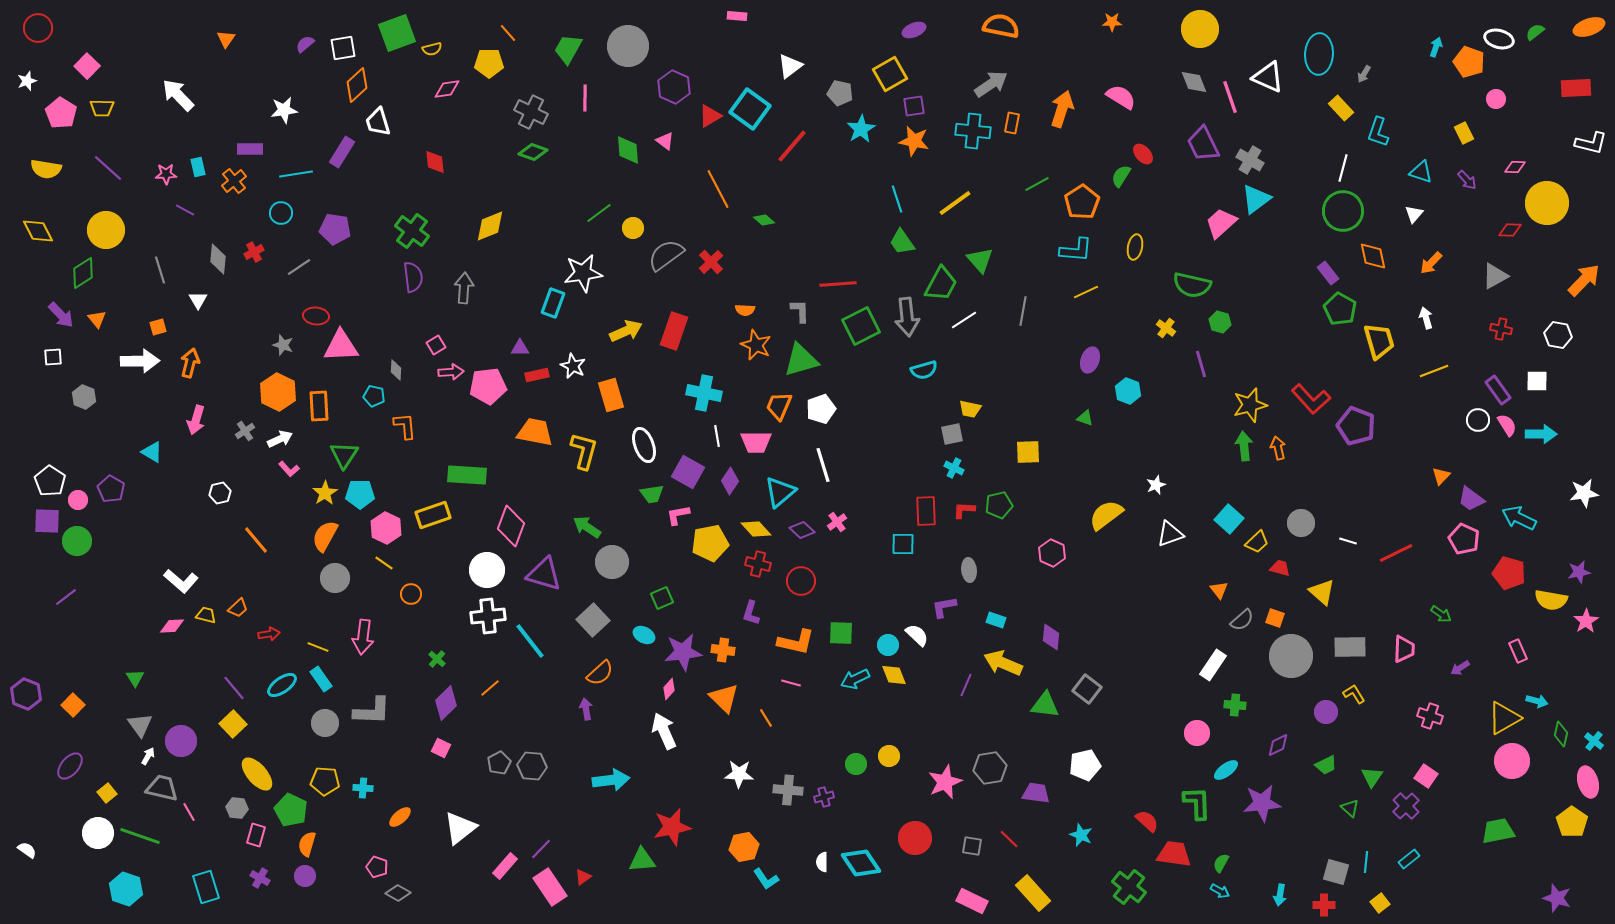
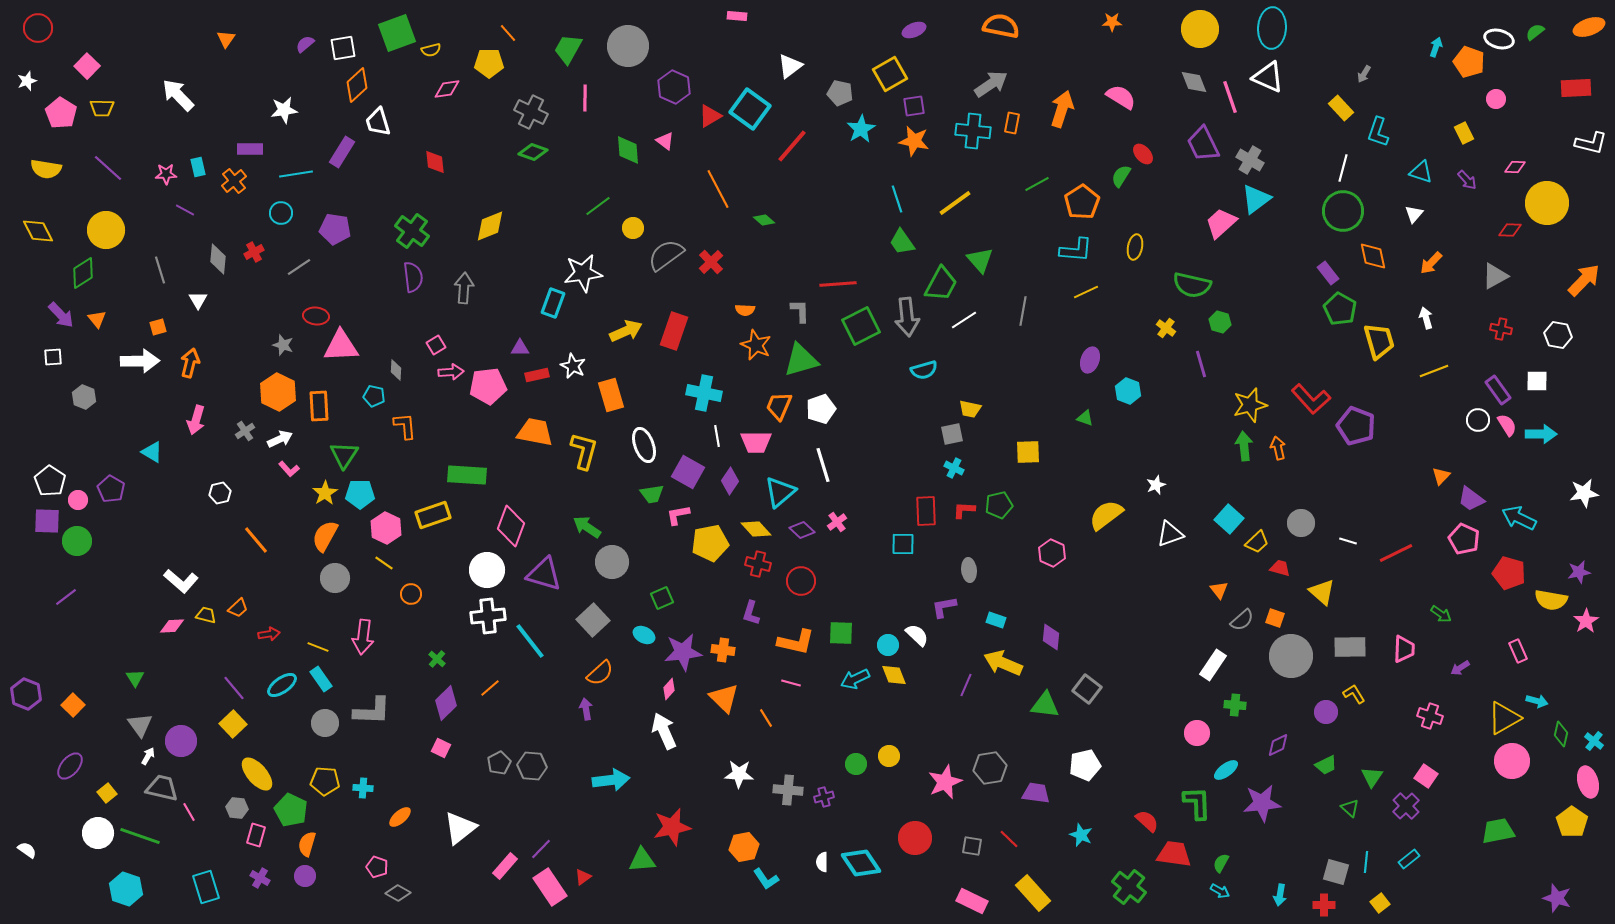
yellow semicircle at (432, 49): moved 1 px left, 1 px down
cyan ellipse at (1319, 54): moved 47 px left, 26 px up
green line at (599, 213): moved 1 px left, 7 px up
